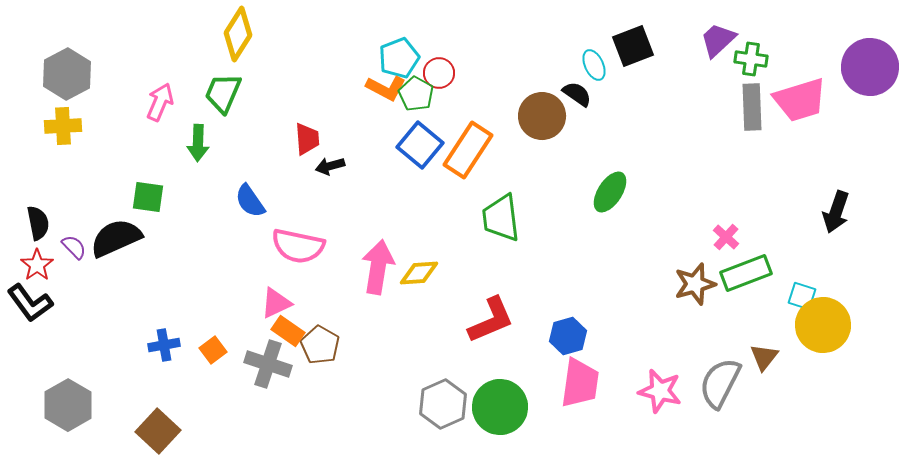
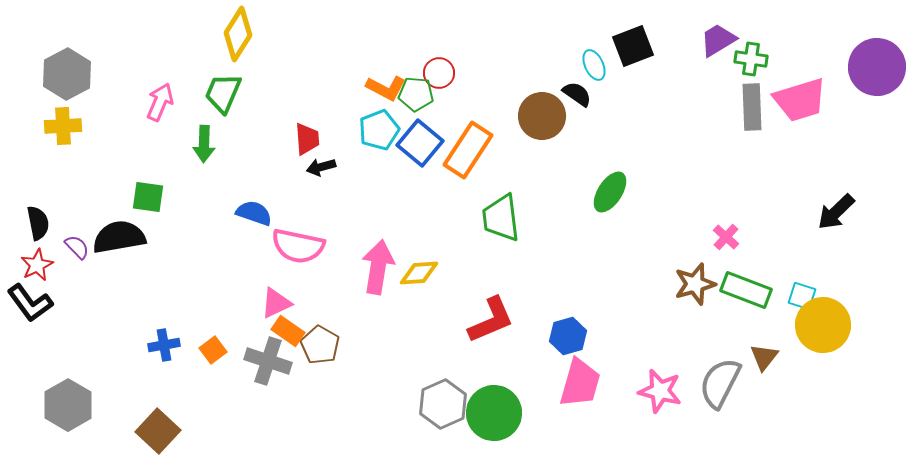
purple trapezoid at (718, 40): rotated 12 degrees clockwise
cyan pentagon at (399, 58): moved 20 px left, 72 px down
purple circle at (870, 67): moved 7 px right
green pentagon at (416, 94): rotated 24 degrees counterclockwise
green arrow at (198, 143): moved 6 px right, 1 px down
blue square at (420, 145): moved 2 px up
black arrow at (330, 166): moved 9 px left, 1 px down
blue semicircle at (250, 201): moved 4 px right, 12 px down; rotated 144 degrees clockwise
black arrow at (836, 212): rotated 27 degrees clockwise
black semicircle at (116, 238): moved 3 px right, 1 px up; rotated 14 degrees clockwise
purple semicircle at (74, 247): moved 3 px right
red star at (37, 265): rotated 8 degrees clockwise
green rectangle at (746, 273): moved 17 px down; rotated 42 degrees clockwise
gray cross at (268, 364): moved 3 px up
pink trapezoid at (580, 383): rotated 8 degrees clockwise
green circle at (500, 407): moved 6 px left, 6 px down
